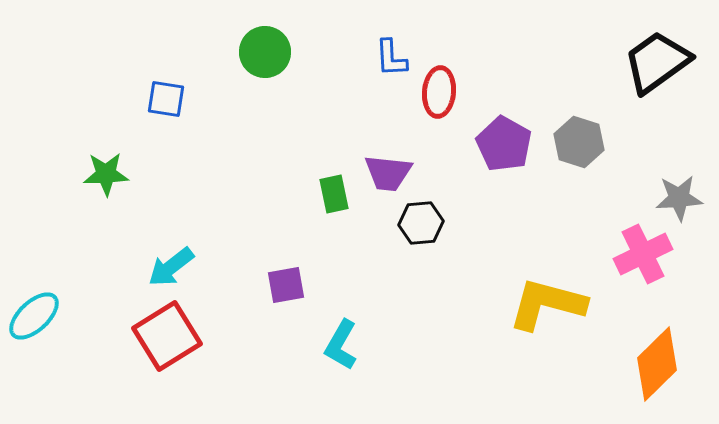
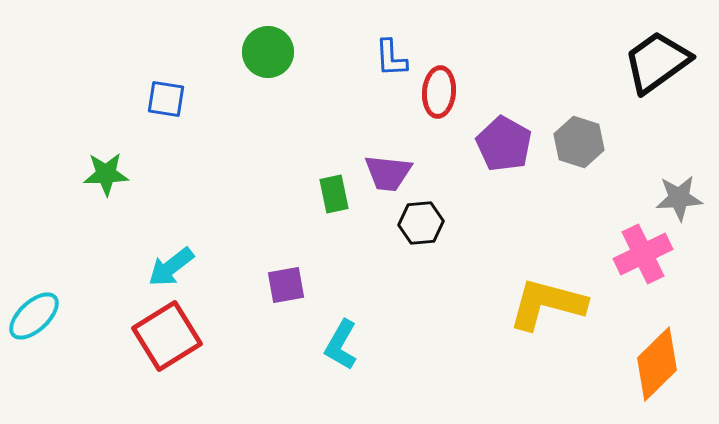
green circle: moved 3 px right
